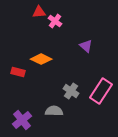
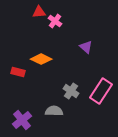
purple triangle: moved 1 px down
